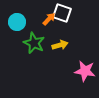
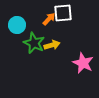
white square: moved 1 px right; rotated 24 degrees counterclockwise
cyan circle: moved 3 px down
yellow arrow: moved 8 px left
pink star: moved 2 px left, 8 px up; rotated 15 degrees clockwise
